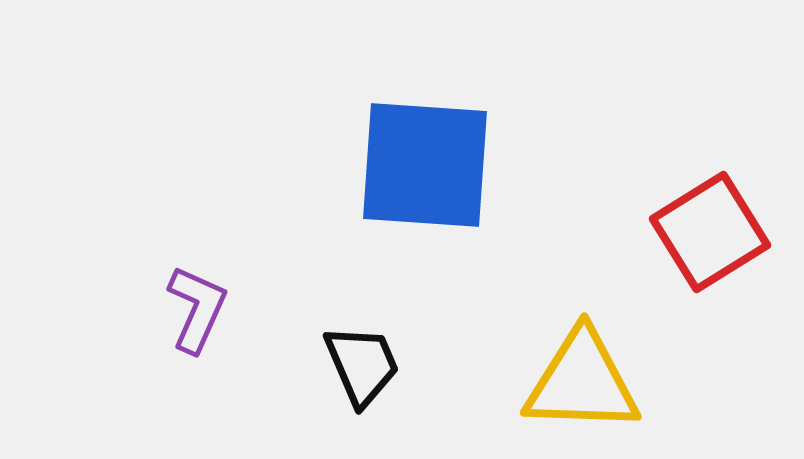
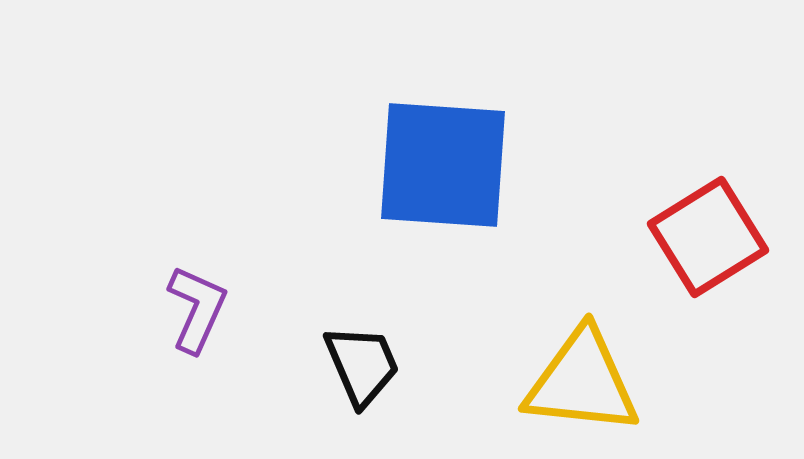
blue square: moved 18 px right
red square: moved 2 px left, 5 px down
yellow triangle: rotated 4 degrees clockwise
